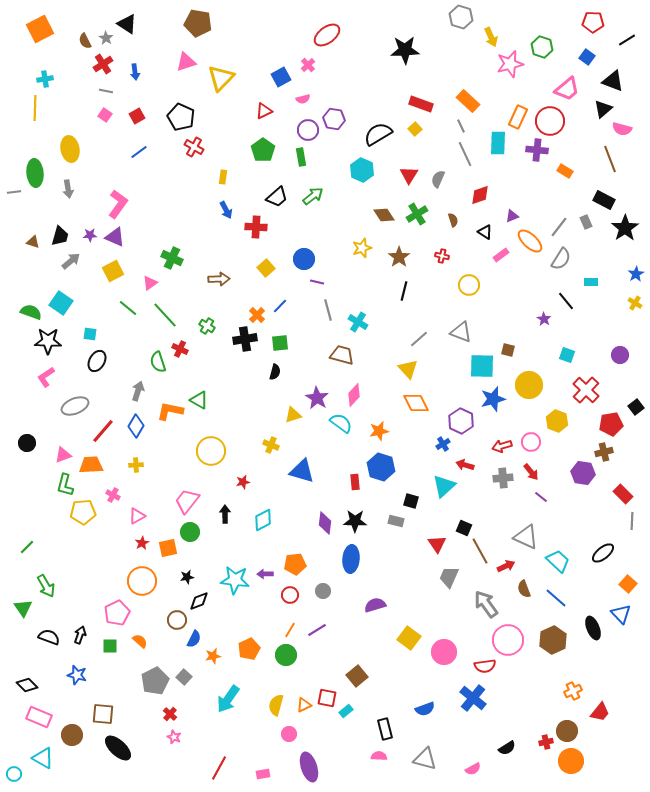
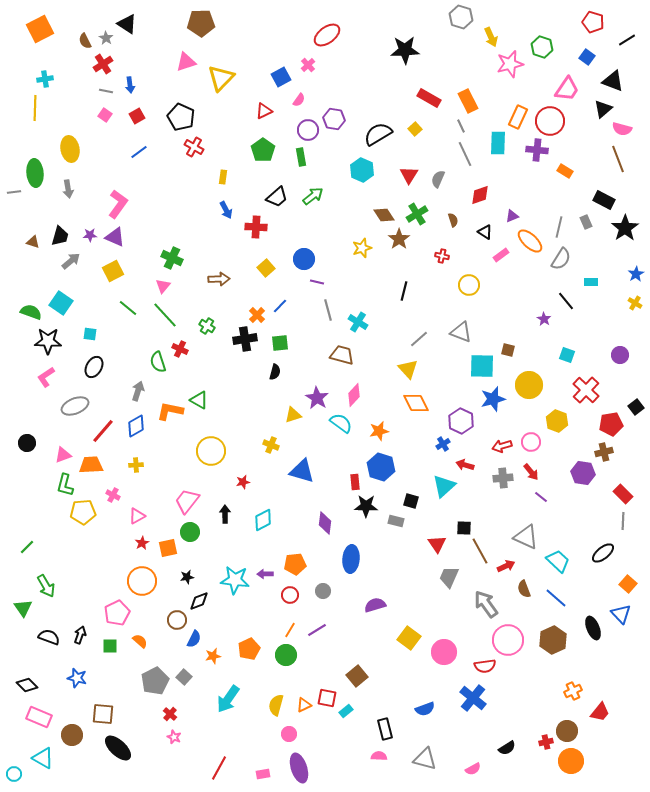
red pentagon at (593, 22): rotated 15 degrees clockwise
brown pentagon at (198, 23): moved 3 px right; rotated 12 degrees counterclockwise
blue arrow at (135, 72): moved 5 px left, 13 px down
pink trapezoid at (567, 89): rotated 16 degrees counterclockwise
pink semicircle at (303, 99): moved 4 px left, 1 px down; rotated 40 degrees counterclockwise
orange rectangle at (468, 101): rotated 20 degrees clockwise
red rectangle at (421, 104): moved 8 px right, 6 px up; rotated 10 degrees clockwise
brown line at (610, 159): moved 8 px right
gray line at (559, 227): rotated 25 degrees counterclockwise
brown star at (399, 257): moved 18 px up
pink triangle at (150, 283): moved 13 px right, 3 px down; rotated 14 degrees counterclockwise
black ellipse at (97, 361): moved 3 px left, 6 px down
blue diamond at (136, 426): rotated 30 degrees clockwise
black star at (355, 521): moved 11 px right, 15 px up
gray line at (632, 521): moved 9 px left
black square at (464, 528): rotated 21 degrees counterclockwise
blue star at (77, 675): moved 3 px down
purple ellipse at (309, 767): moved 10 px left, 1 px down
